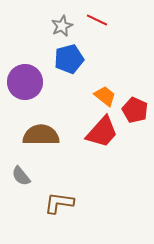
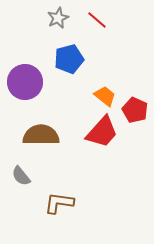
red line: rotated 15 degrees clockwise
gray star: moved 4 px left, 8 px up
